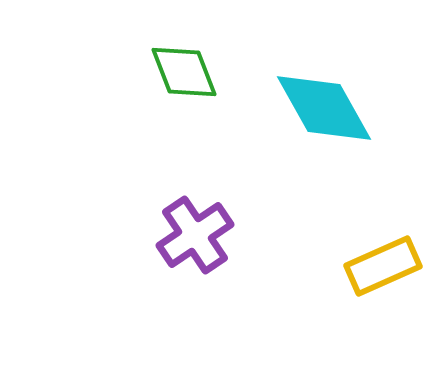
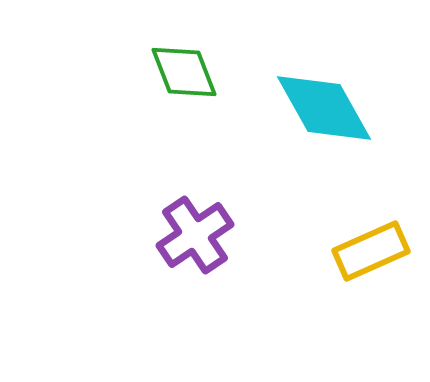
yellow rectangle: moved 12 px left, 15 px up
